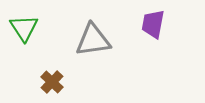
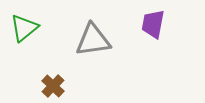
green triangle: rotated 24 degrees clockwise
brown cross: moved 1 px right, 4 px down
